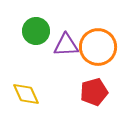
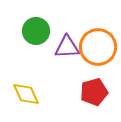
purple triangle: moved 1 px right, 2 px down
